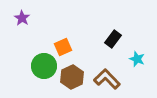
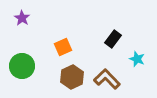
green circle: moved 22 px left
